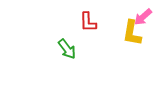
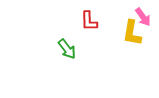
pink arrow: rotated 84 degrees counterclockwise
red L-shape: moved 1 px right, 1 px up
